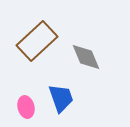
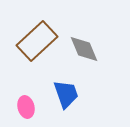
gray diamond: moved 2 px left, 8 px up
blue trapezoid: moved 5 px right, 4 px up
